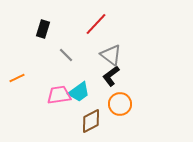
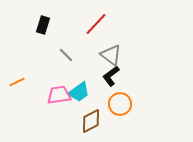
black rectangle: moved 4 px up
orange line: moved 4 px down
